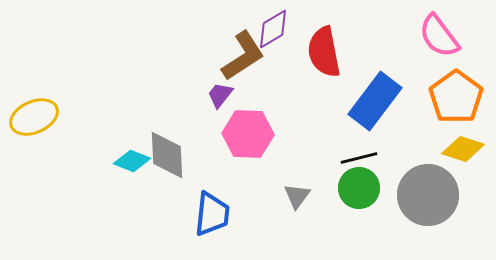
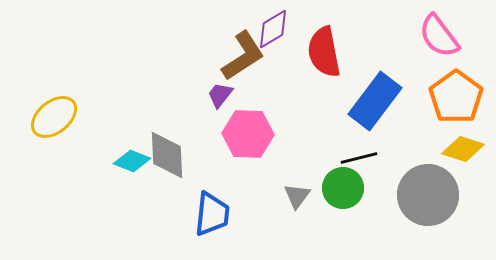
yellow ellipse: moved 20 px right; rotated 15 degrees counterclockwise
green circle: moved 16 px left
